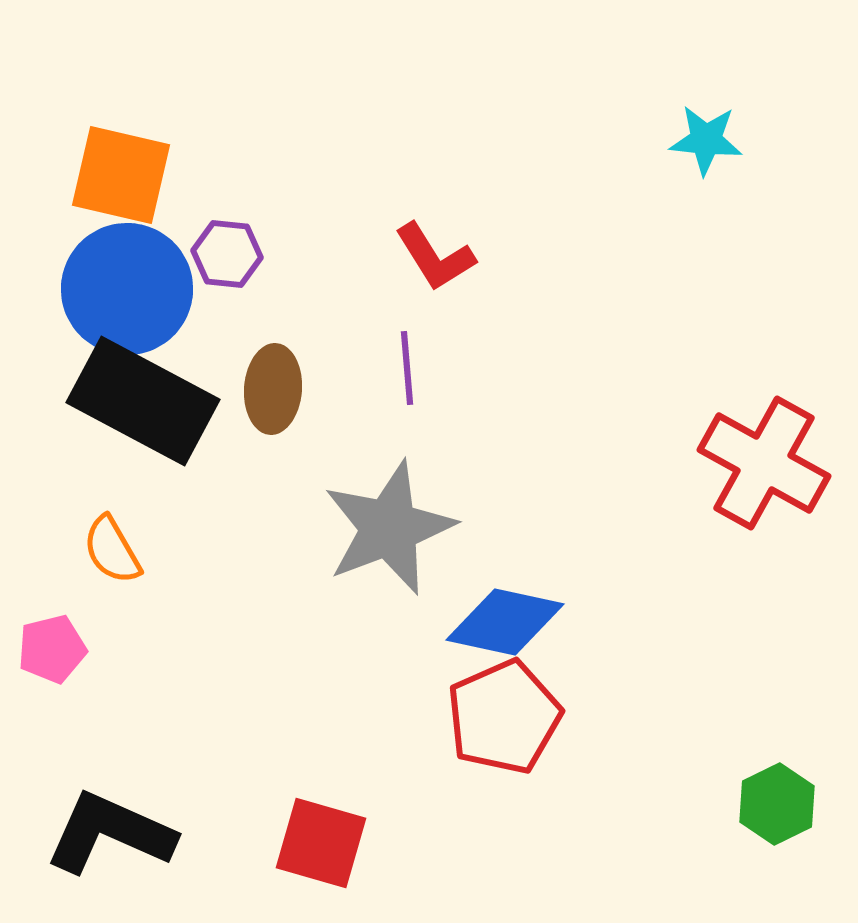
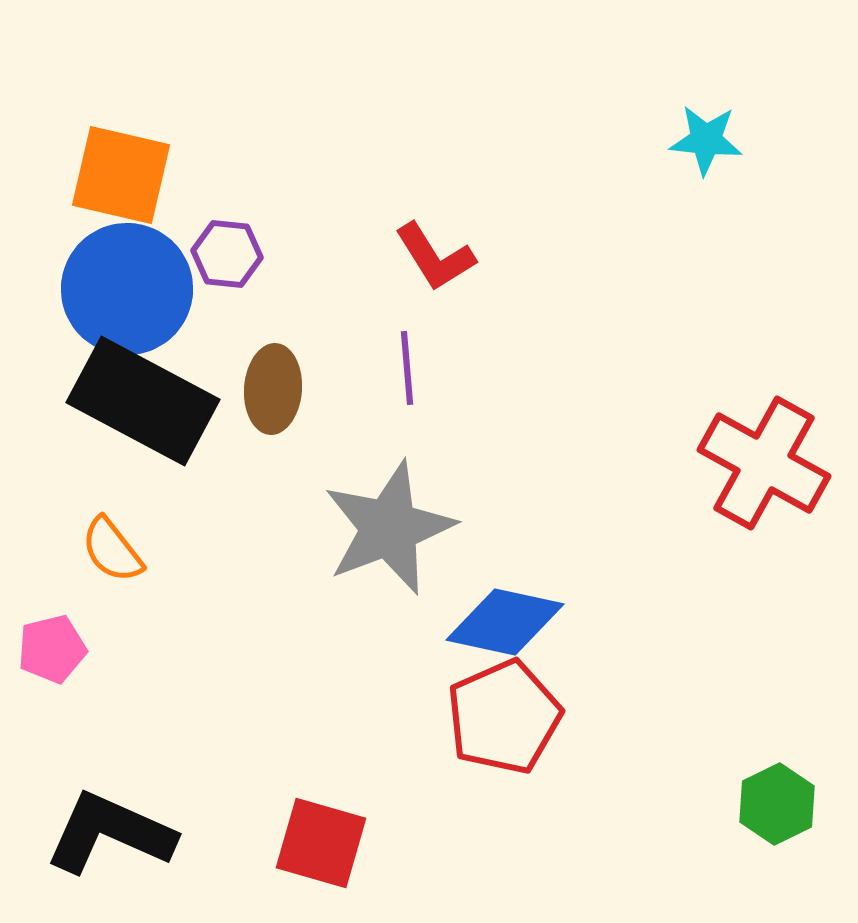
orange semicircle: rotated 8 degrees counterclockwise
